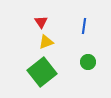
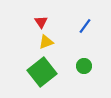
blue line: moved 1 px right; rotated 28 degrees clockwise
green circle: moved 4 px left, 4 px down
